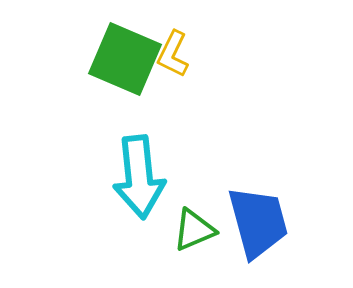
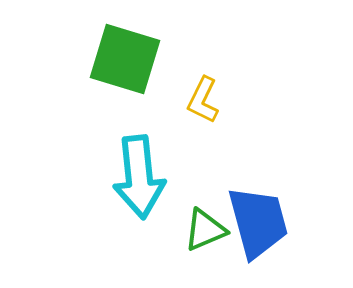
yellow L-shape: moved 30 px right, 46 px down
green square: rotated 6 degrees counterclockwise
green triangle: moved 11 px right
